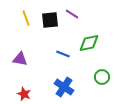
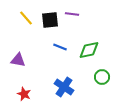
purple line: rotated 24 degrees counterclockwise
yellow line: rotated 21 degrees counterclockwise
green diamond: moved 7 px down
blue line: moved 3 px left, 7 px up
purple triangle: moved 2 px left, 1 px down
